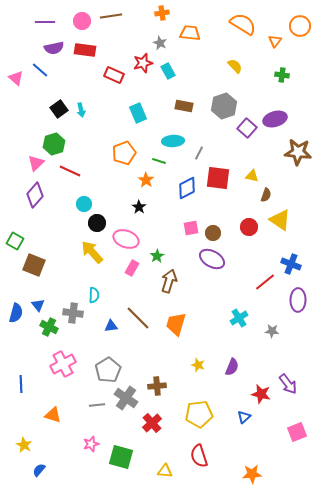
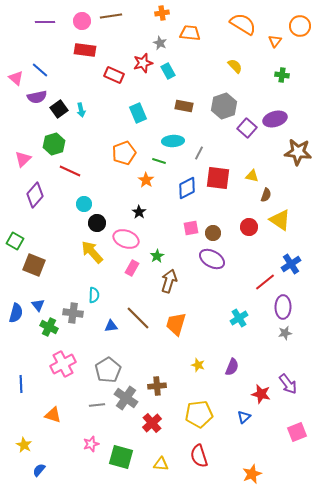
purple semicircle at (54, 48): moved 17 px left, 49 px down
pink triangle at (36, 163): moved 13 px left, 4 px up
black star at (139, 207): moved 5 px down
blue cross at (291, 264): rotated 36 degrees clockwise
purple ellipse at (298, 300): moved 15 px left, 7 px down
gray star at (272, 331): moved 13 px right, 2 px down; rotated 16 degrees counterclockwise
yellow triangle at (165, 471): moved 4 px left, 7 px up
orange star at (252, 474): rotated 18 degrees counterclockwise
